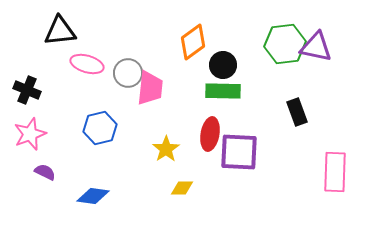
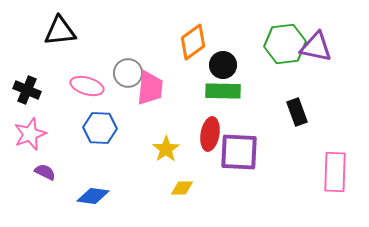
pink ellipse: moved 22 px down
blue hexagon: rotated 16 degrees clockwise
